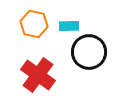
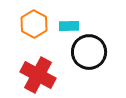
orange hexagon: rotated 16 degrees clockwise
red cross: rotated 8 degrees counterclockwise
